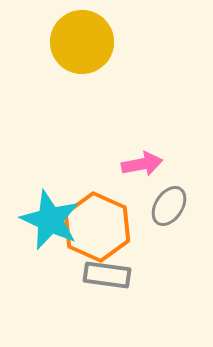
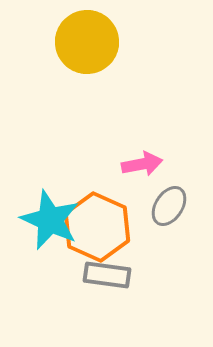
yellow circle: moved 5 px right
